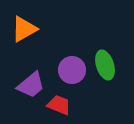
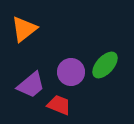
orange triangle: rotated 8 degrees counterclockwise
green ellipse: rotated 60 degrees clockwise
purple circle: moved 1 px left, 2 px down
